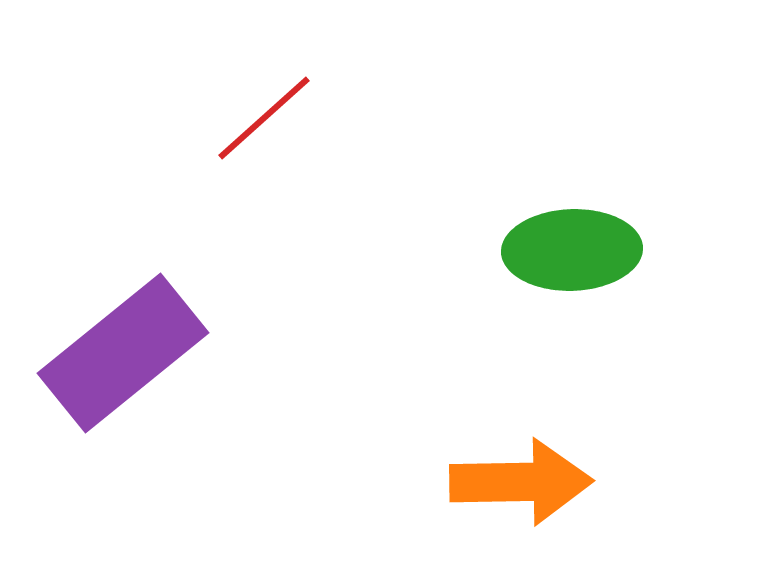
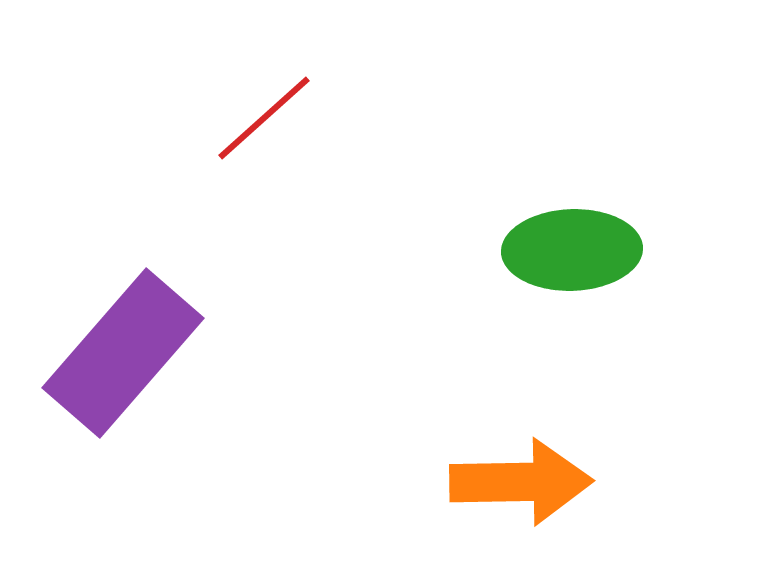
purple rectangle: rotated 10 degrees counterclockwise
